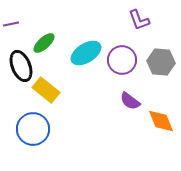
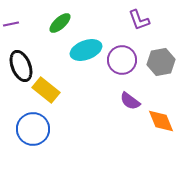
green ellipse: moved 16 px right, 20 px up
cyan ellipse: moved 3 px up; rotated 12 degrees clockwise
gray hexagon: rotated 16 degrees counterclockwise
